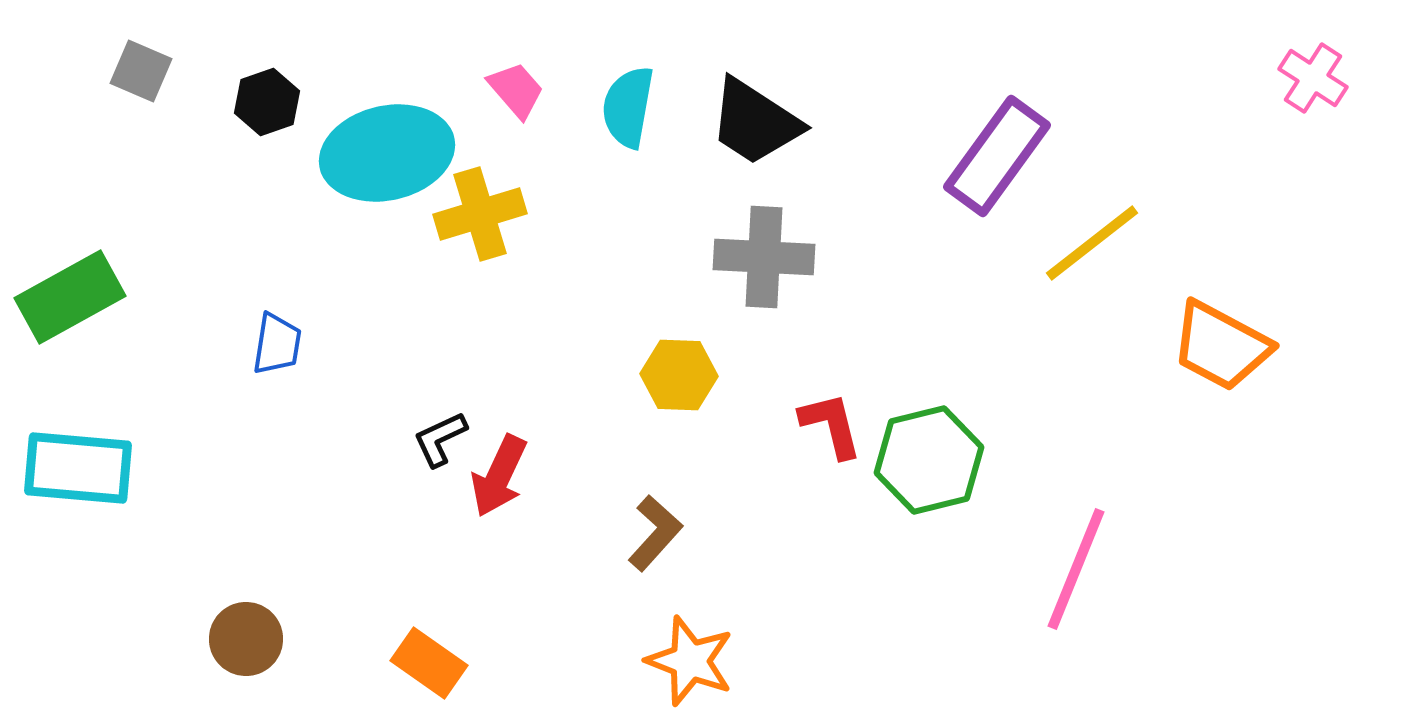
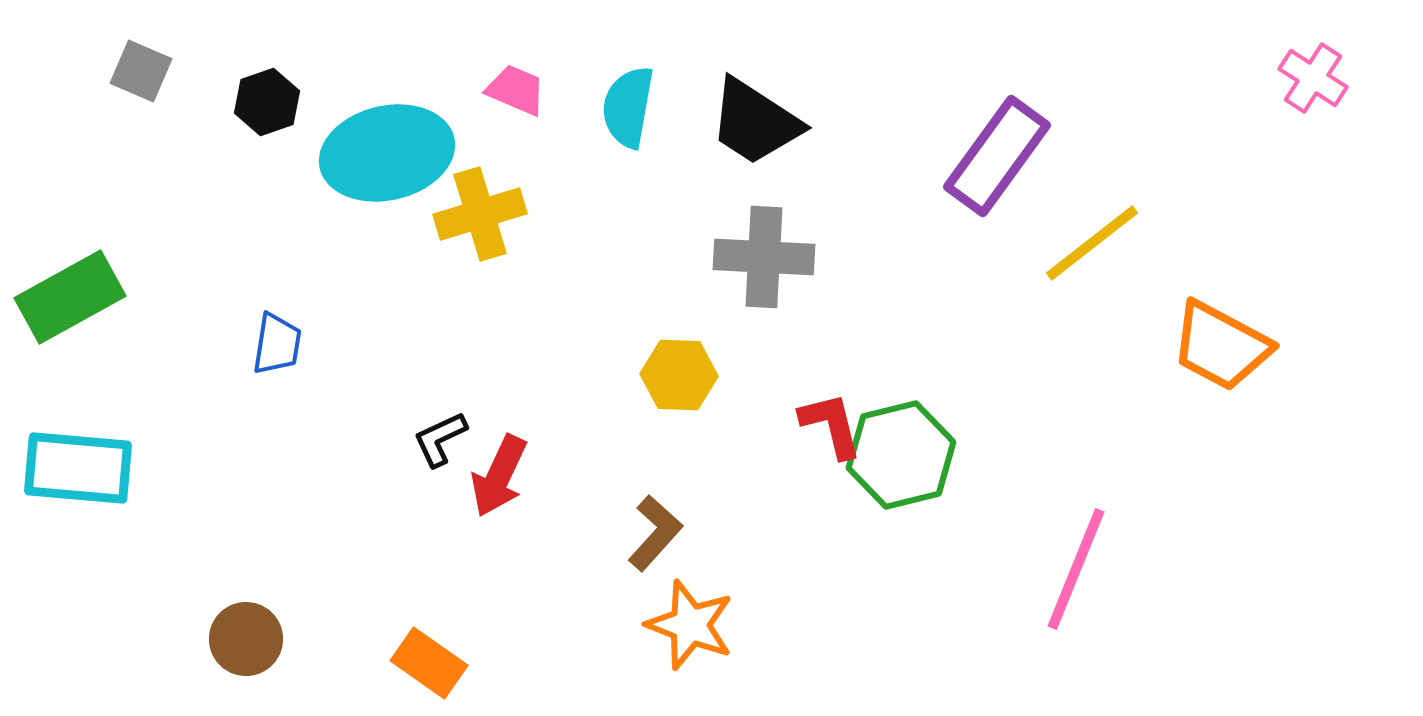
pink trapezoid: rotated 26 degrees counterclockwise
green hexagon: moved 28 px left, 5 px up
orange star: moved 36 px up
